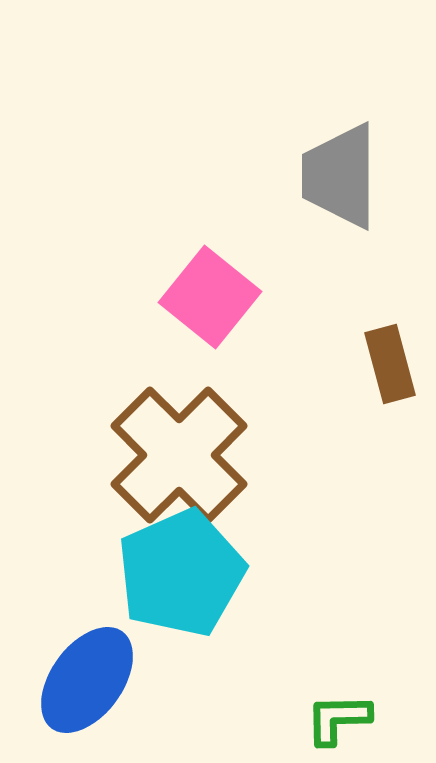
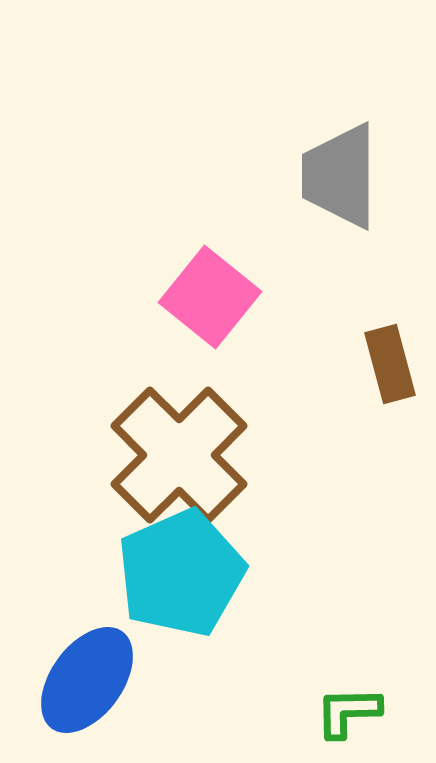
green L-shape: moved 10 px right, 7 px up
